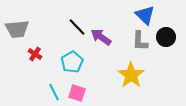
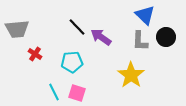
cyan pentagon: rotated 25 degrees clockwise
